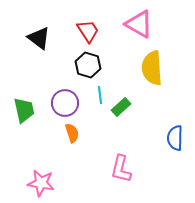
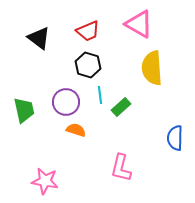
red trapezoid: rotated 100 degrees clockwise
purple circle: moved 1 px right, 1 px up
orange semicircle: moved 4 px right, 3 px up; rotated 54 degrees counterclockwise
pink L-shape: moved 1 px up
pink star: moved 4 px right, 2 px up
